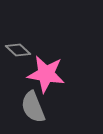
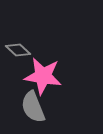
pink star: moved 3 px left, 2 px down
